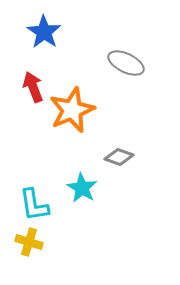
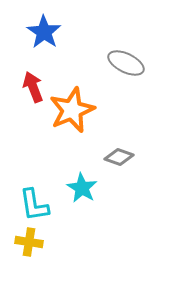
yellow cross: rotated 8 degrees counterclockwise
